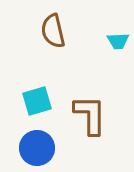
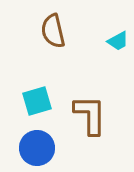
cyan trapezoid: rotated 25 degrees counterclockwise
